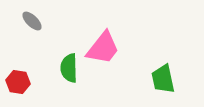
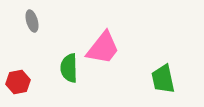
gray ellipse: rotated 30 degrees clockwise
red hexagon: rotated 20 degrees counterclockwise
